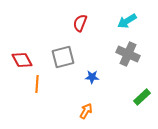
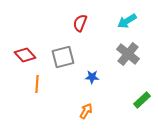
gray cross: rotated 15 degrees clockwise
red diamond: moved 3 px right, 5 px up; rotated 15 degrees counterclockwise
green rectangle: moved 3 px down
